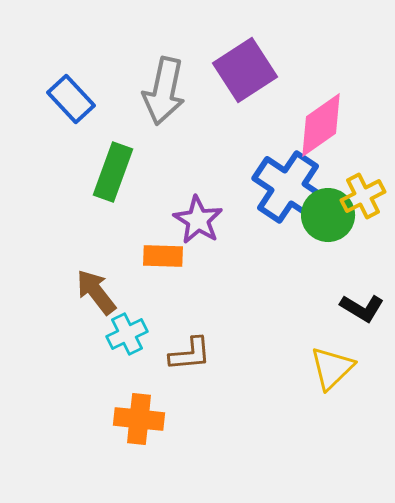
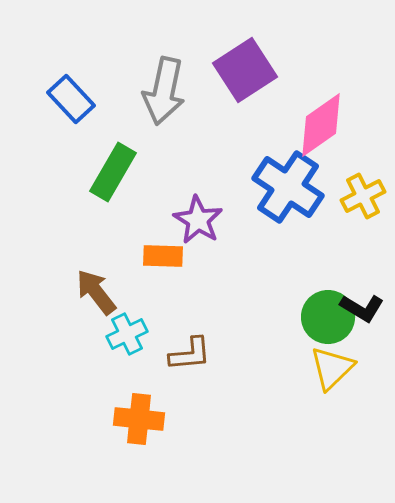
green rectangle: rotated 10 degrees clockwise
green circle: moved 102 px down
